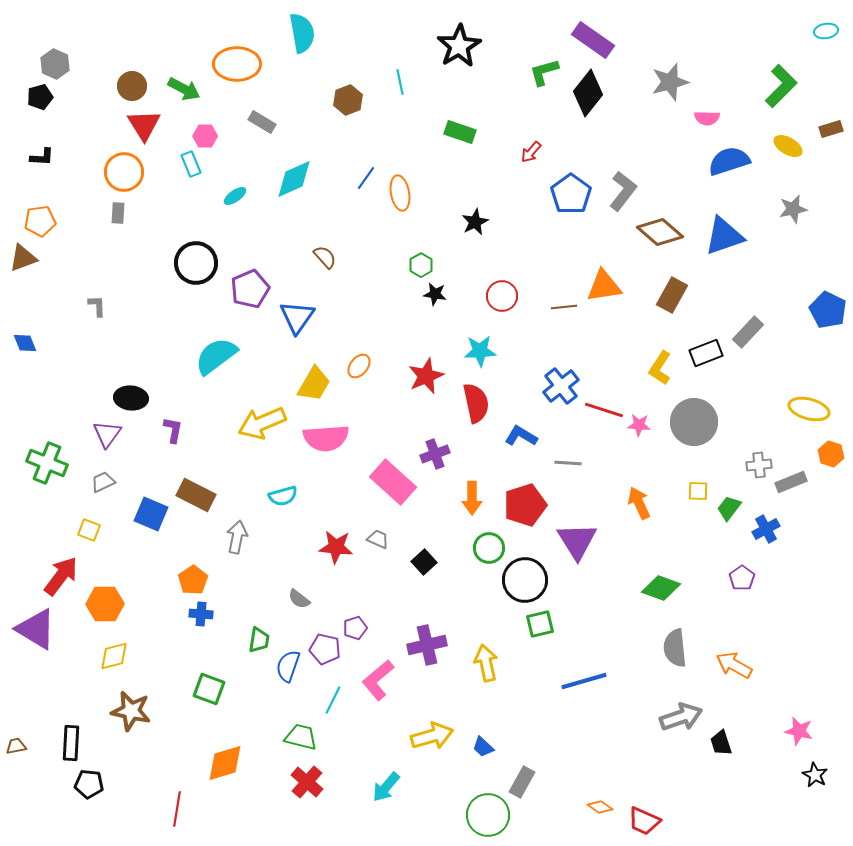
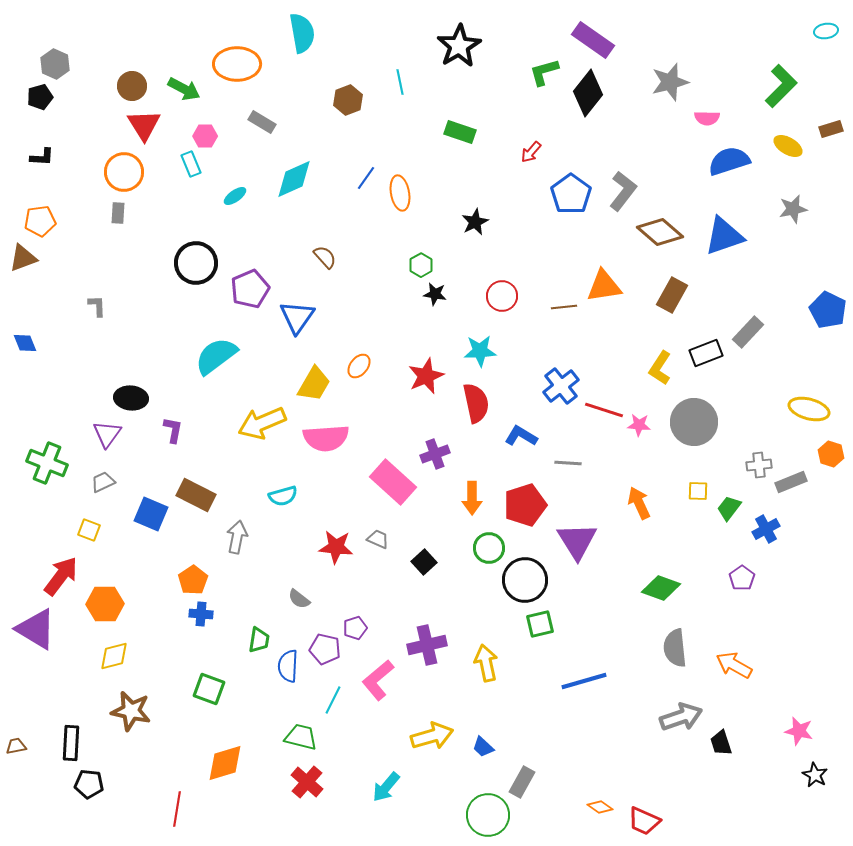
blue semicircle at (288, 666): rotated 16 degrees counterclockwise
